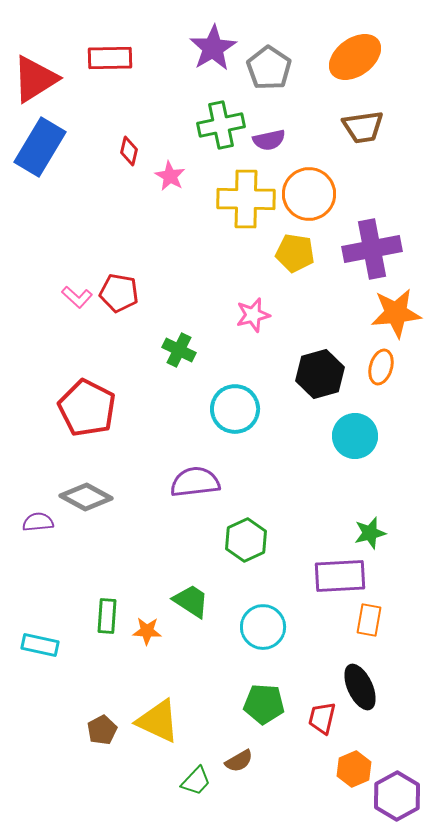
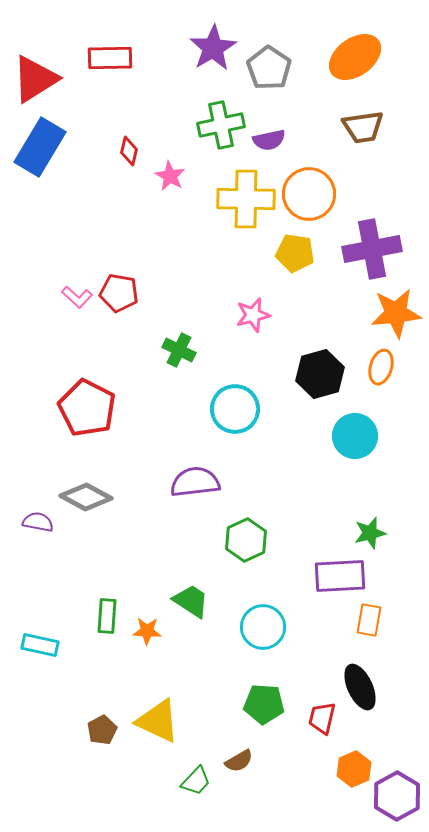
purple semicircle at (38, 522): rotated 16 degrees clockwise
